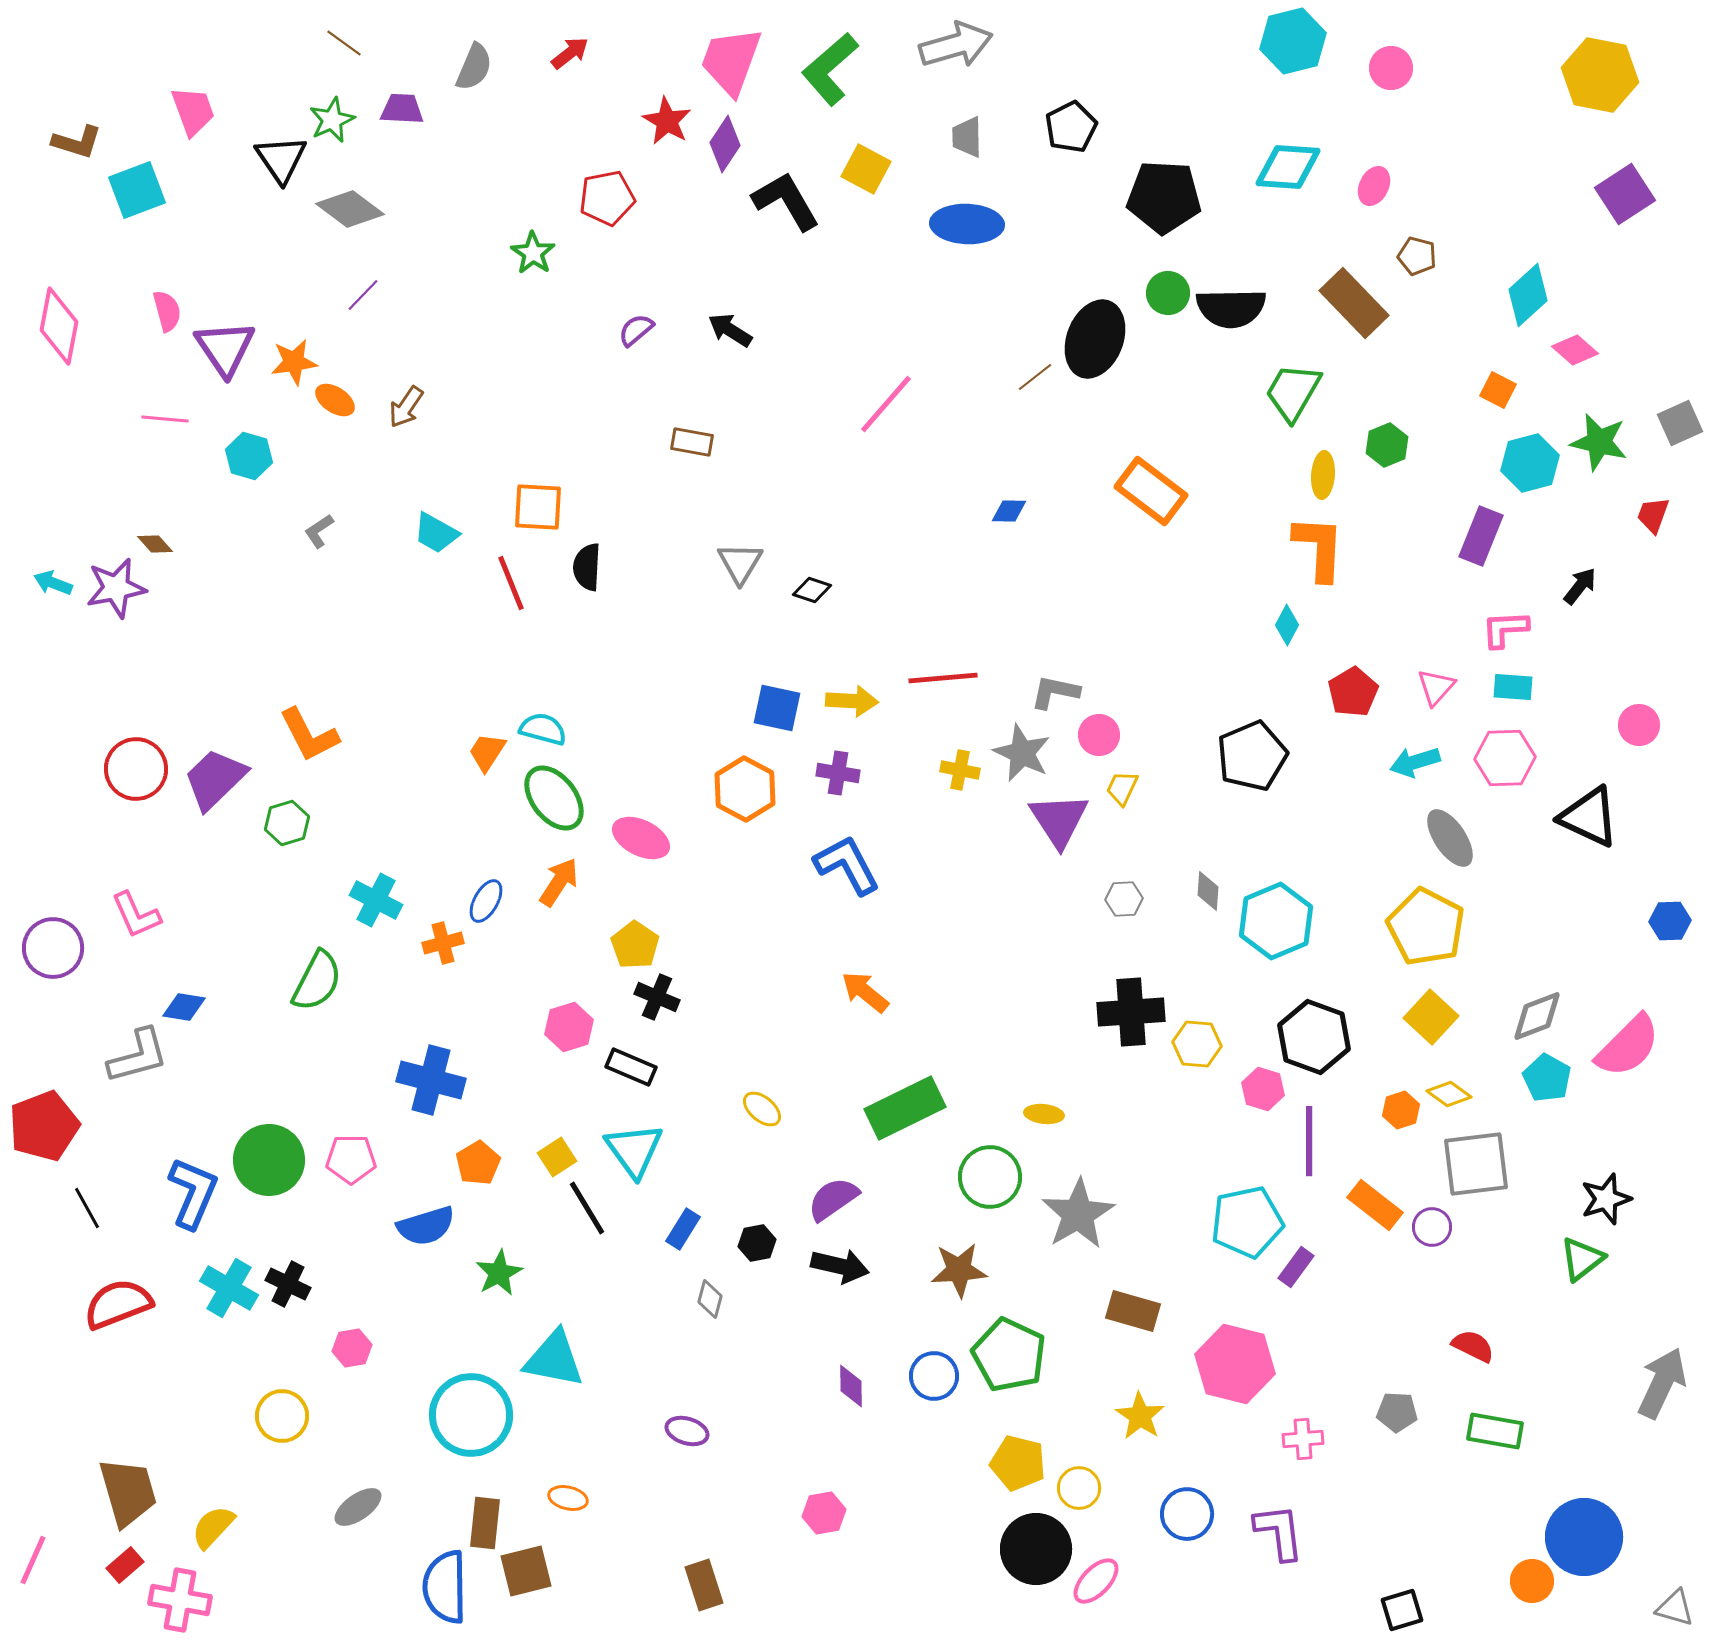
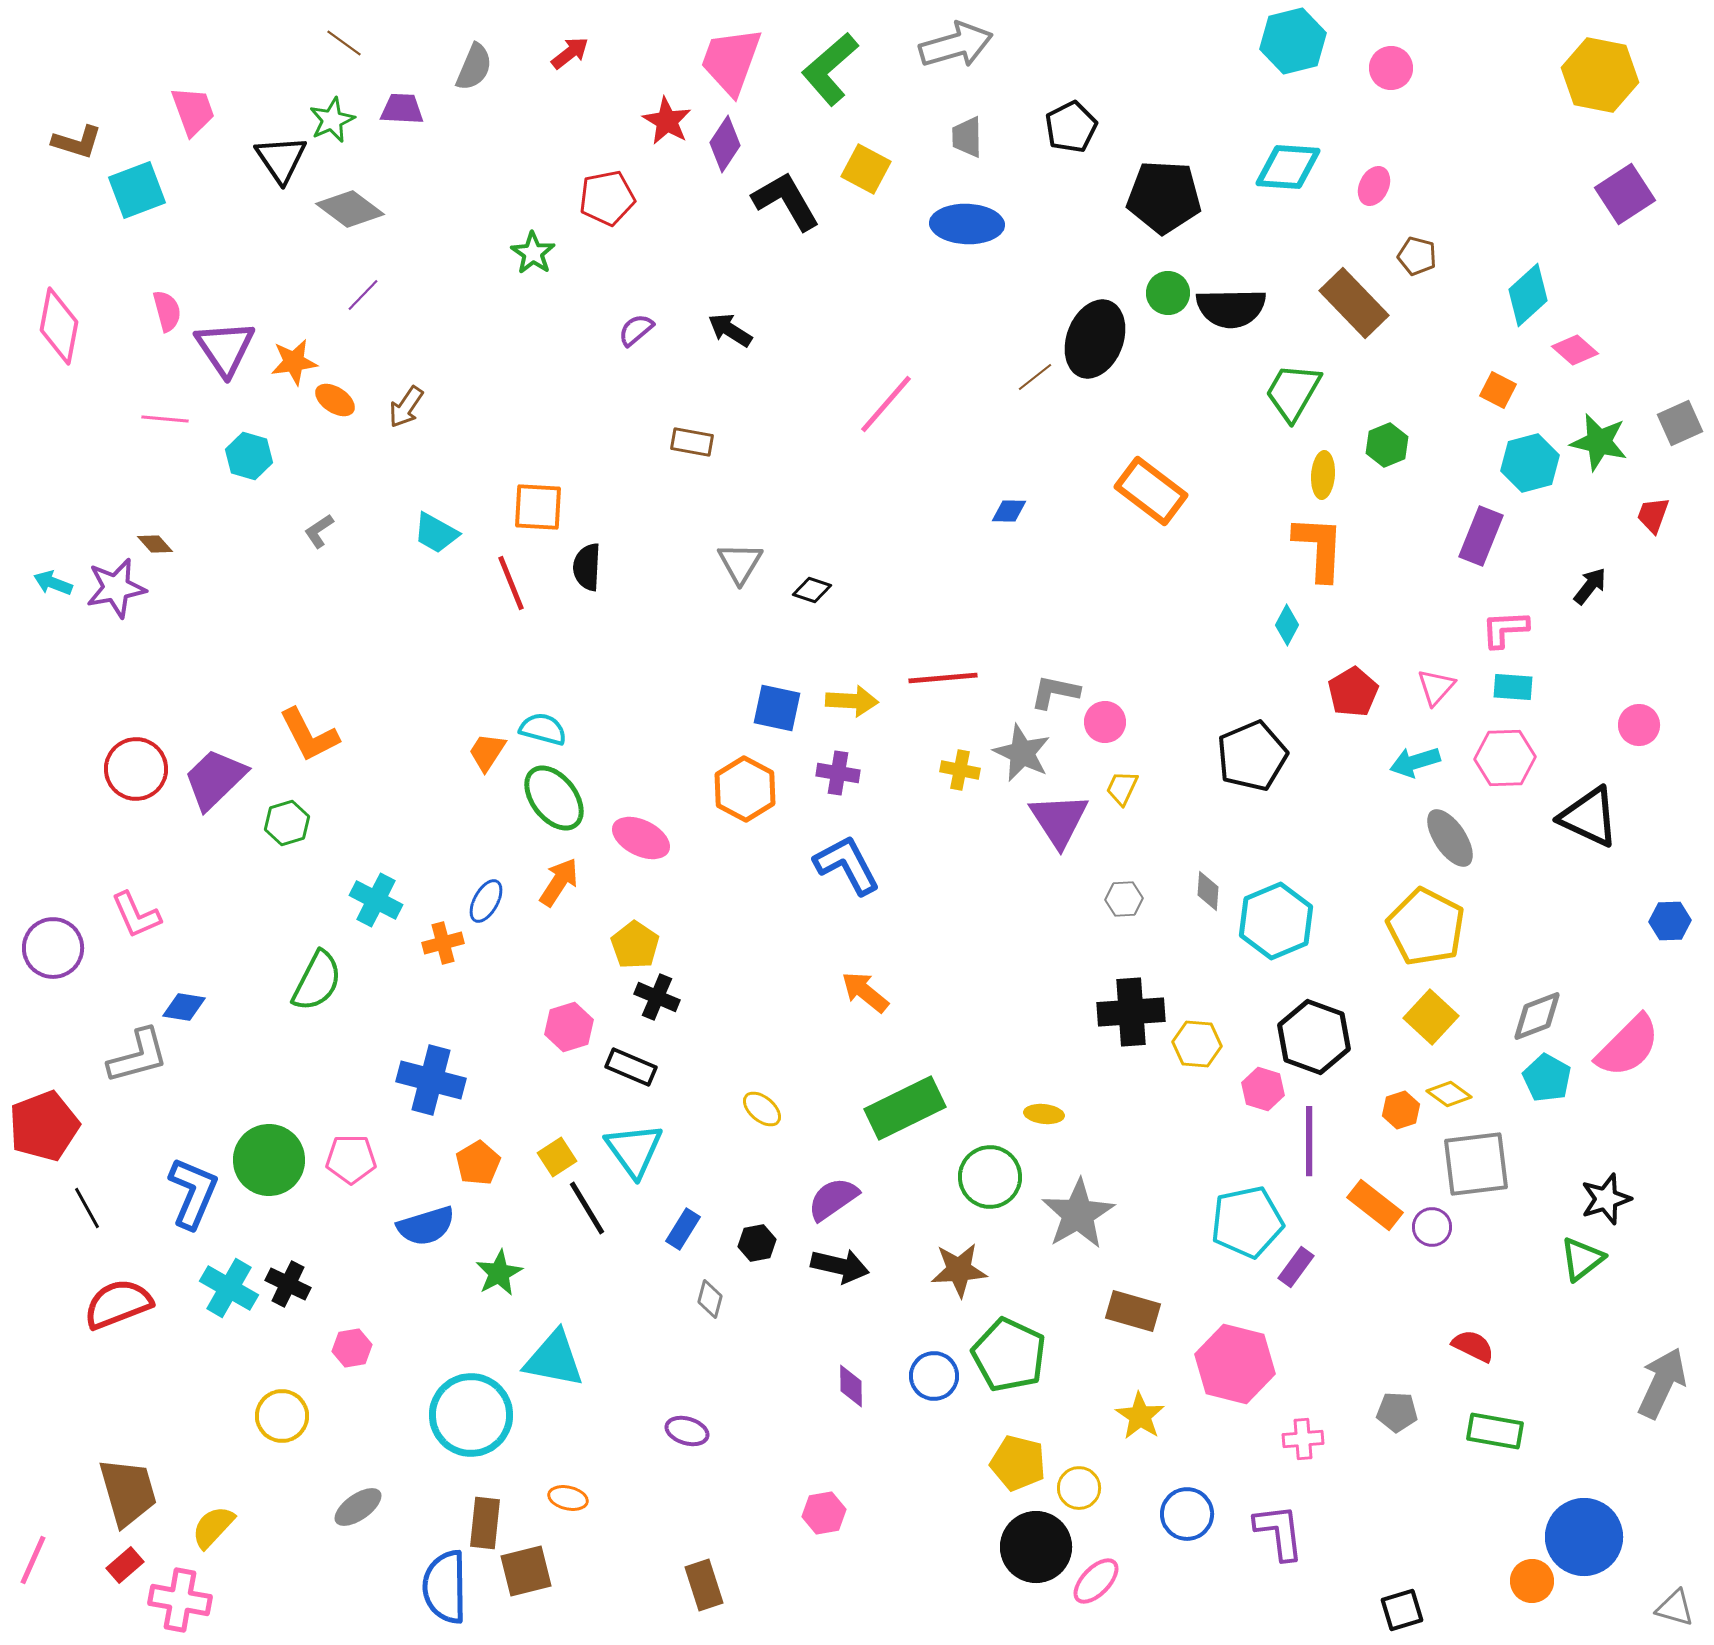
black arrow at (1580, 586): moved 10 px right
pink circle at (1099, 735): moved 6 px right, 13 px up
black circle at (1036, 1549): moved 2 px up
